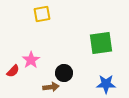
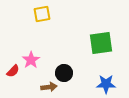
brown arrow: moved 2 px left
